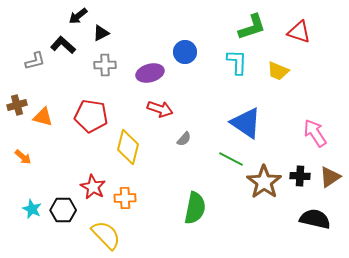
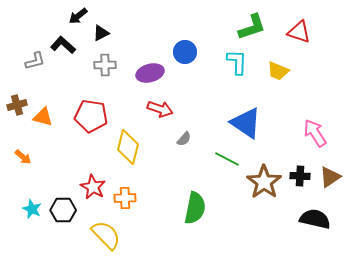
green line: moved 4 px left
